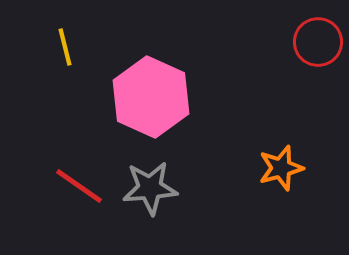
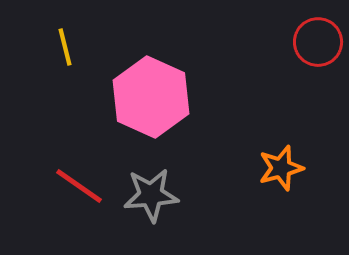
gray star: moved 1 px right, 7 px down
